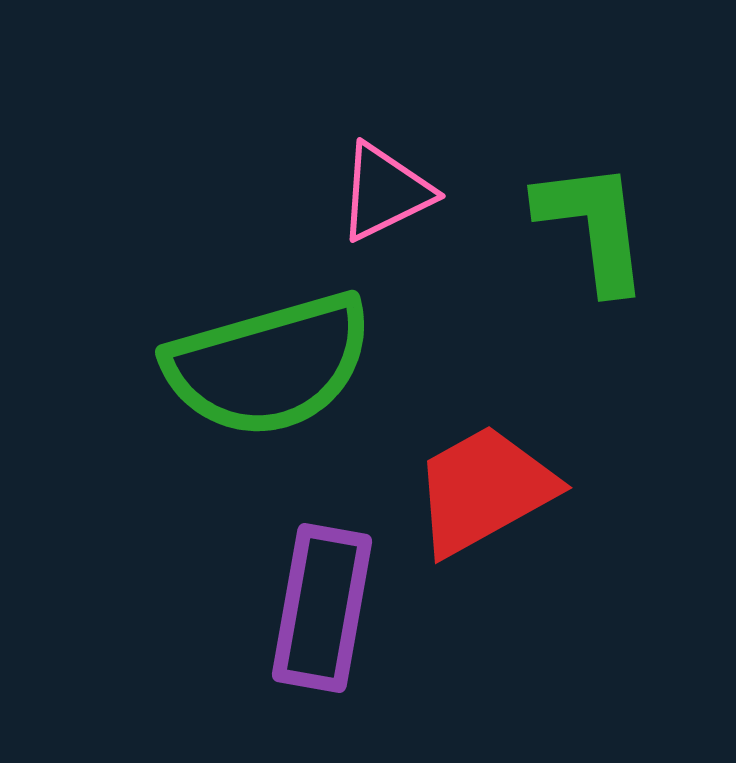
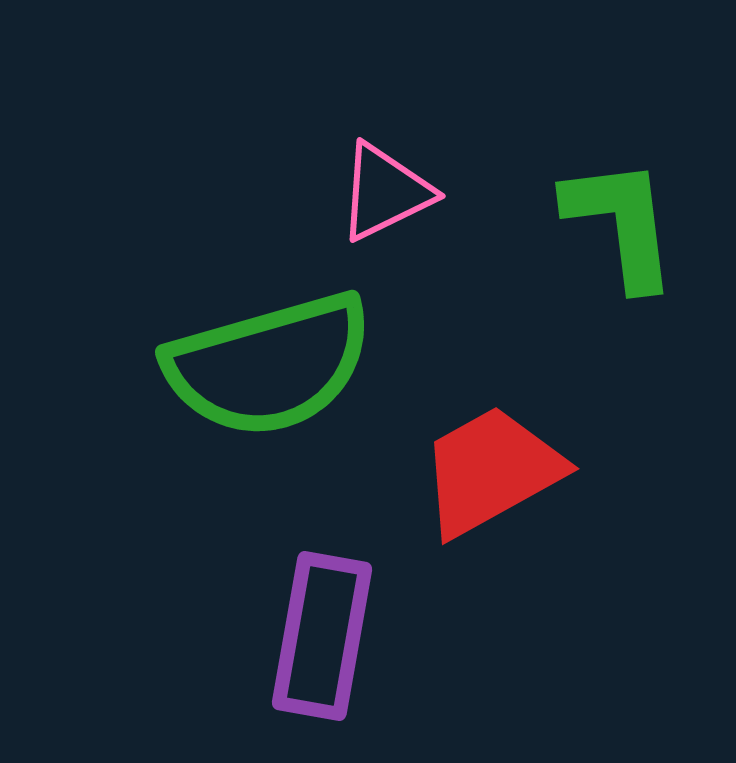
green L-shape: moved 28 px right, 3 px up
red trapezoid: moved 7 px right, 19 px up
purple rectangle: moved 28 px down
